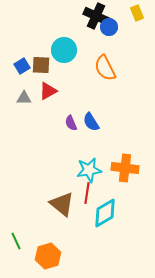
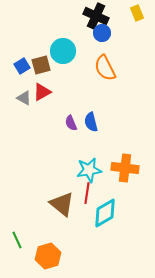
blue circle: moved 7 px left, 6 px down
cyan circle: moved 1 px left, 1 px down
brown square: rotated 18 degrees counterclockwise
red triangle: moved 6 px left, 1 px down
gray triangle: rotated 28 degrees clockwise
blue semicircle: rotated 18 degrees clockwise
green line: moved 1 px right, 1 px up
